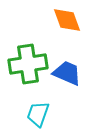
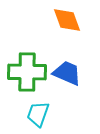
green cross: moved 1 px left, 8 px down; rotated 9 degrees clockwise
